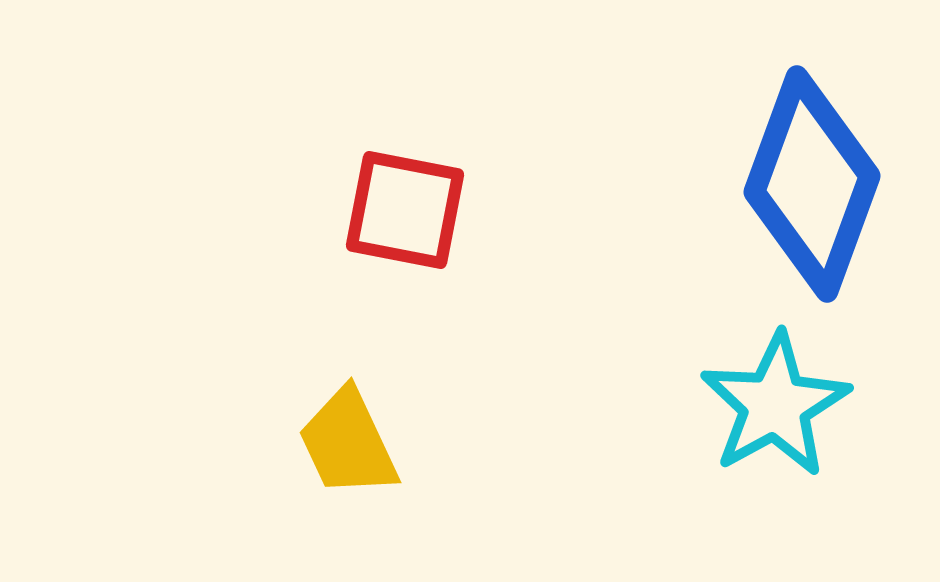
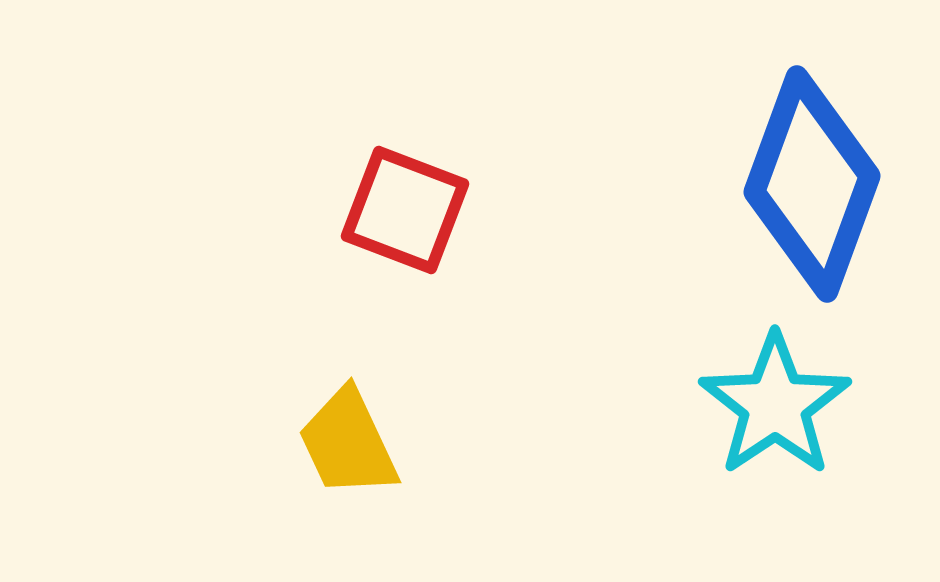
red square: rotated 10 degrees clockwise
cyan star: rotated 5 degrees counterclockwise
